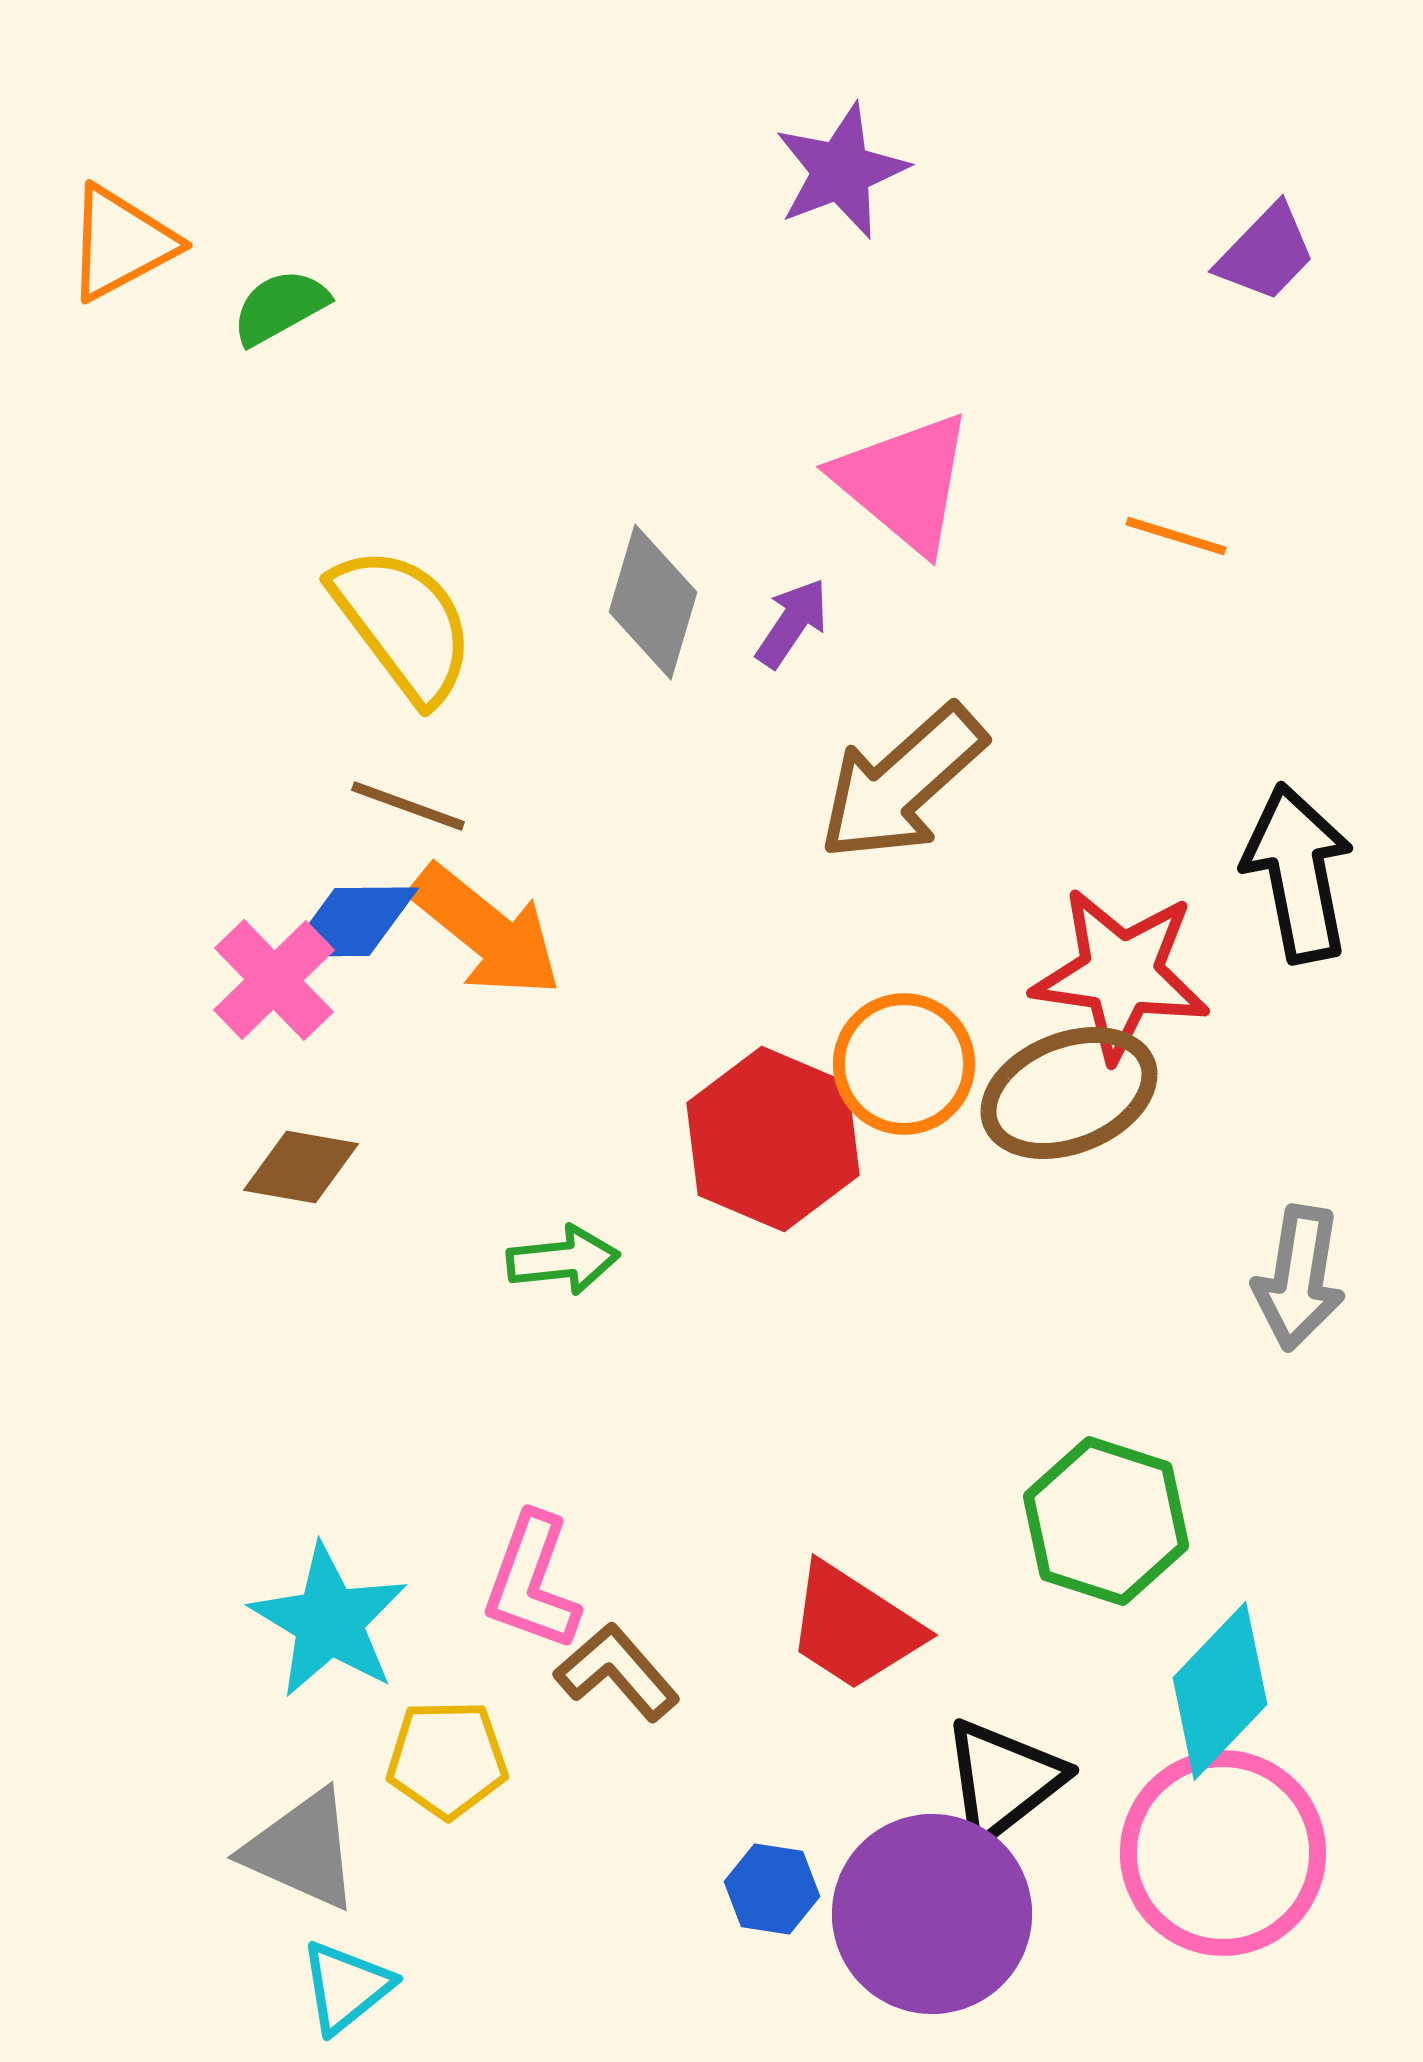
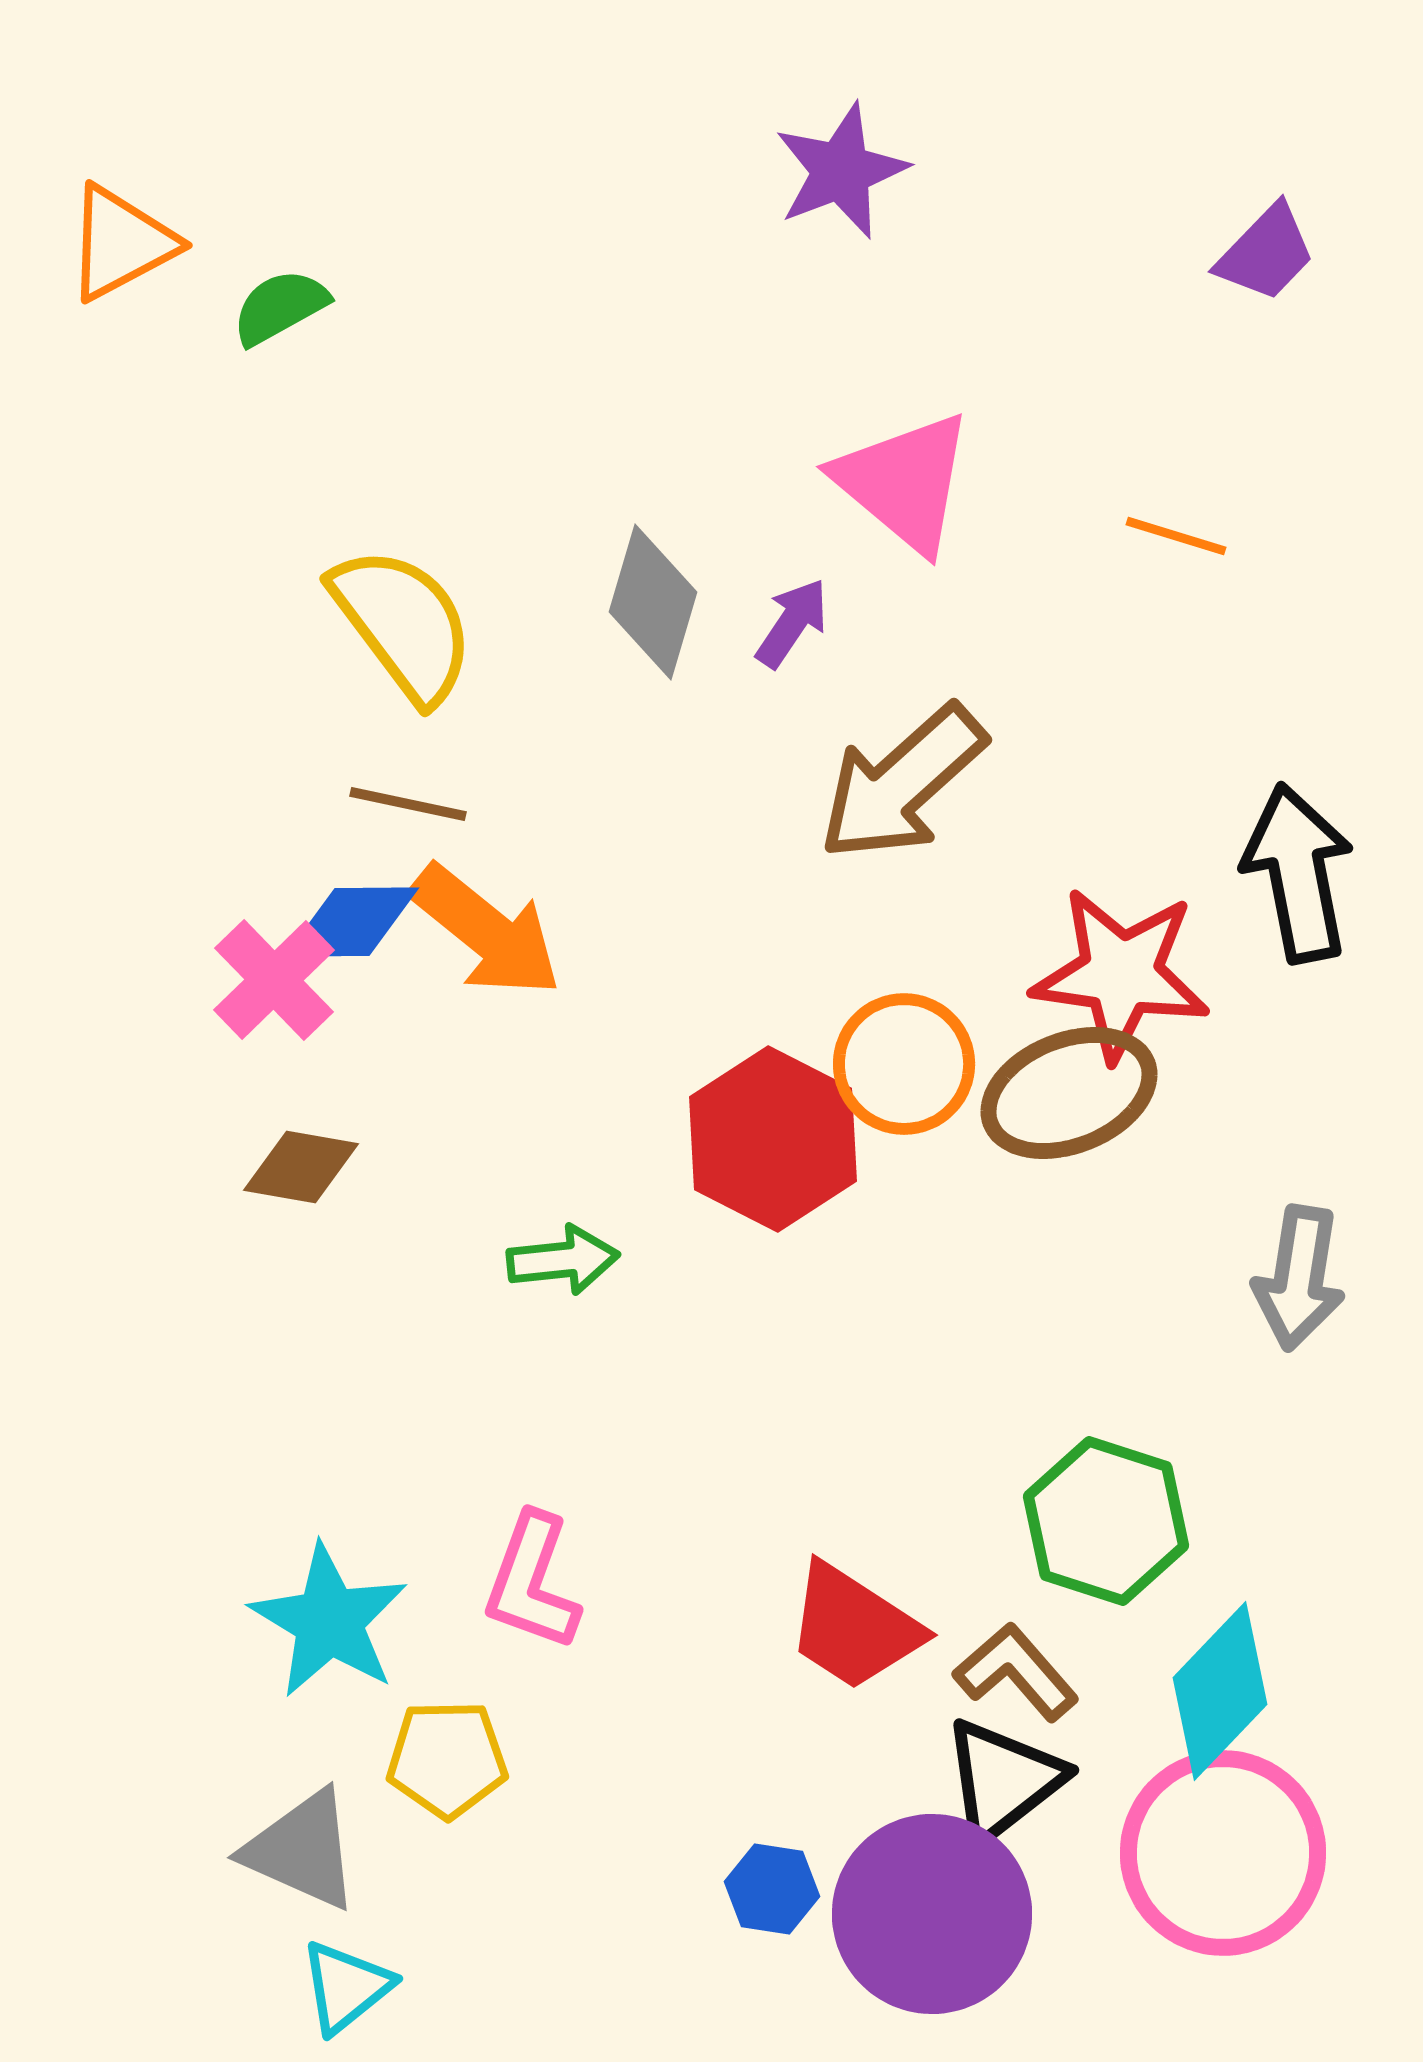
brown line: moved 2 px up; rotated 8 degrees counterclockwise
red hexagon: rotated 4 degrees clockwise
brown L-shape: moved 399 px right
